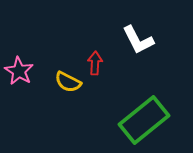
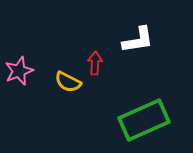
white L-shape: rotated 72 degrees counterclockwise
pink star: rotated 20 degrees clockwise
green rectangle: rotated 15 degrees clockwise
